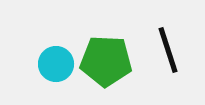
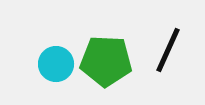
black line: rotated 42 degrees clockwise
